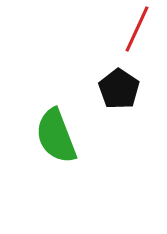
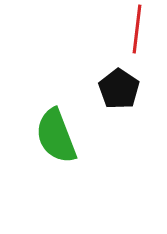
red line: rotated 18 degrees counterclockwise
